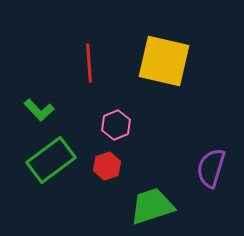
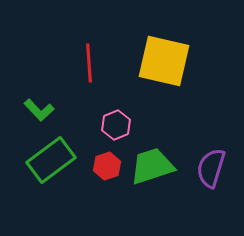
green trapezoid: moved 40 px up
